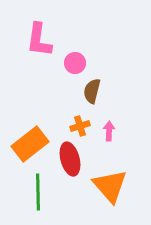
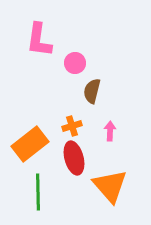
orange cross: moved 8 px left
pink arrow: moved 1 px right
red ellipse: moved 4 px right, 1 px up
